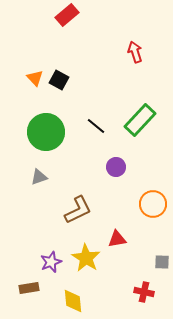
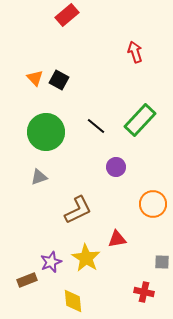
brown rectangle: moved 2 px left, 8 px up; rotated 12 degrees counterclockwise
